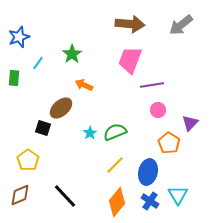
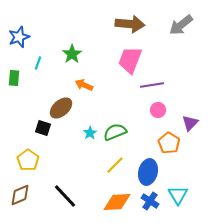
cyan line: rotated 16 degrees counterclockwise
orange diamond: rotated 48 degrees clockwise
